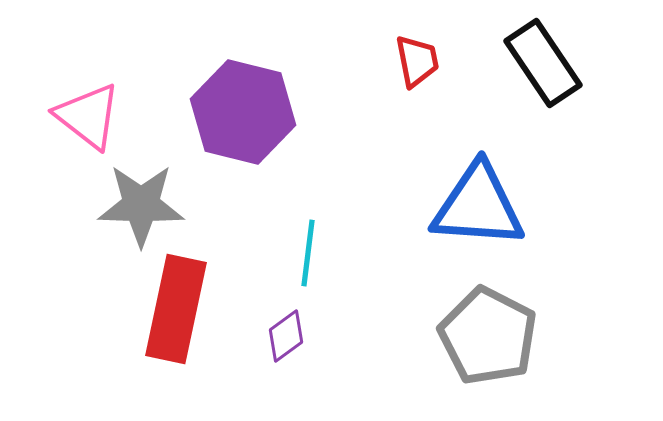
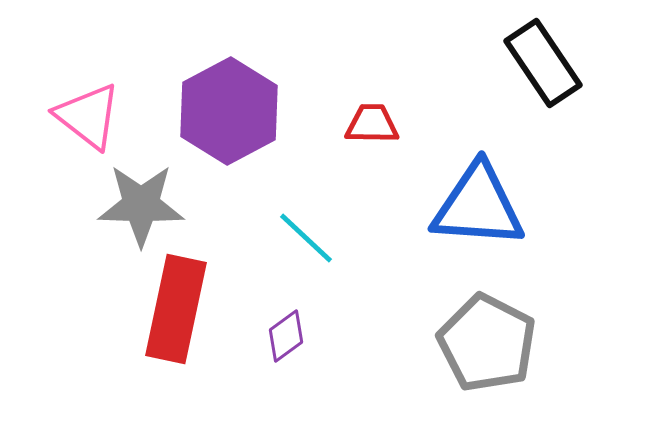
red trapezoid: moved 45 px left, 63 px down; rotated 78 degrees counterclockwise
purple hexagon: moved 14 px left, 1 px up; rotated 18 degrees clockwise
cyan line: moved 2 px left, 15 px up; rotated 54 degrees counterclockwise
gray pentagon: moved 1 px left, 7 px down
